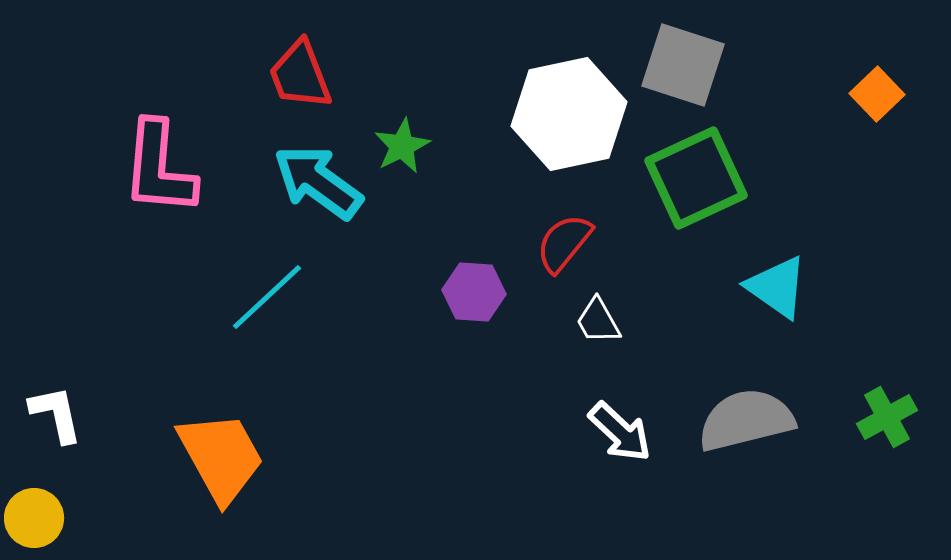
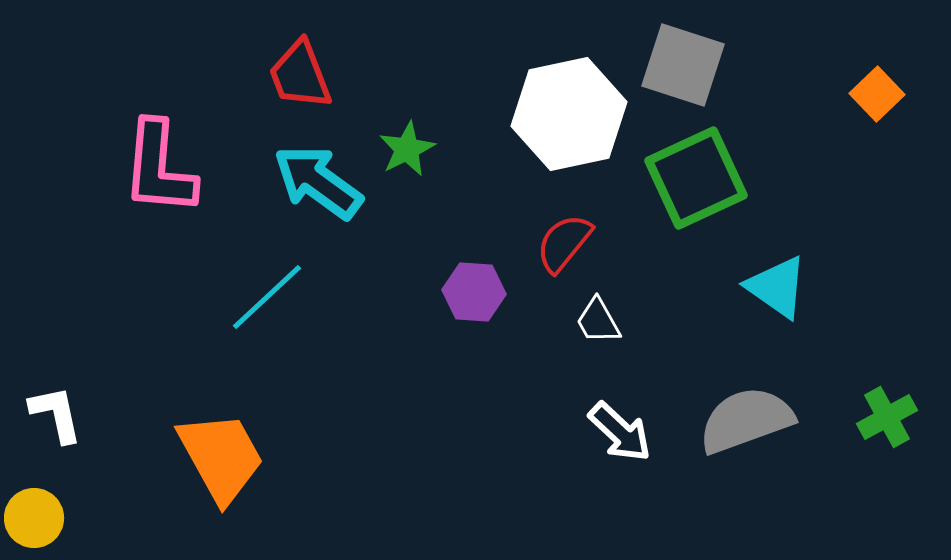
green star: moved 5 px right, 3 px down
gray semicircle: rotated 6 degrees counterclockwise
